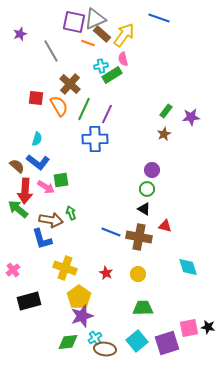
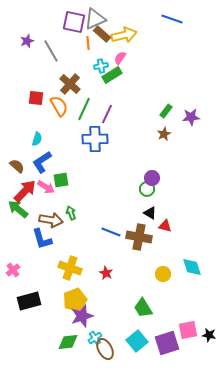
blue line at (159, 18): moved 13 px right, 1 px down
purple star at (20, 34): moved 7 px right, 7 px down
yellow arrow at (124, 35): rotated 40 degrees clockwise
orange line at (88, 43): rotated 64 degrees clockwise
pink semicircle at (123, 59): moved 3 px left, 1 px up; rotated 48 degrees clockwise
blue L-shape at (38, 162): moved 4 px right; rotated 110 degrees clockwise
purple circle at (152, 170): moved 8 px down
red arrow at (25, 191): rotated 140 degrees counterclockwise
black triangle at (144, 209): moved 6 px right, 4 px down
cyan diamond at (188, 267): moved 4 px right
yellow cross at (65, 268): moved 5 px right
yellow circle at (138, 274): moved 25 px right
yellow pentagon at (79, 297): moved 4 px left, 3 px down; rotated 15 degrees clockwise
green trapezoid at (143, 308): rotated 120 degrees counterclockwise
black star at (208, 327): moved 1 px right, 8 px down
pink square at (189, 328): moved 1 px left, 2 px down
brown ellipse at (105, 349): rotated 55 degrees clockwise
